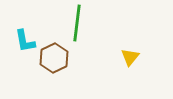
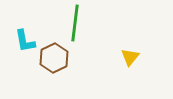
green line: moved 2 px left
